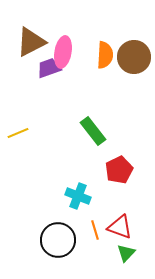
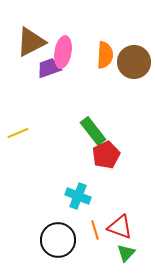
brown circle: moved 5 px down
red pentagon: moved 13 px left, 15 px up
